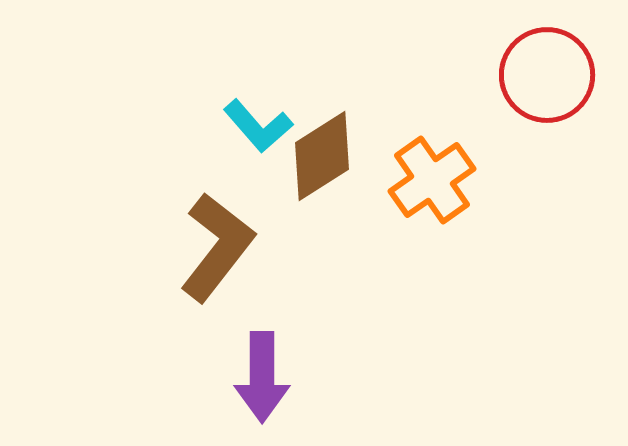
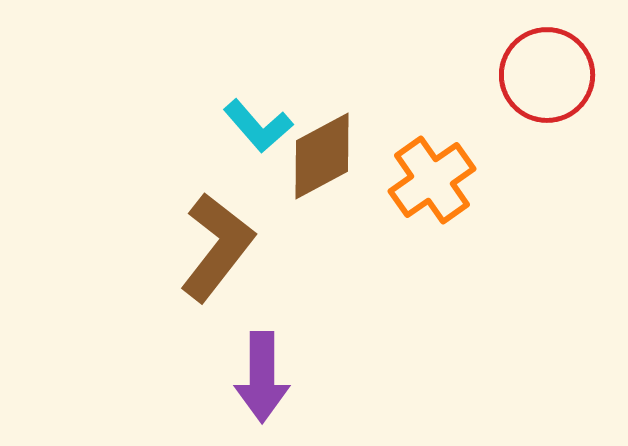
brown diamond: rotated 4 degrees clockwise
